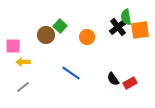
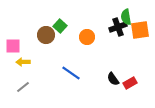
black cross: rotated 18 degrees clockwise
